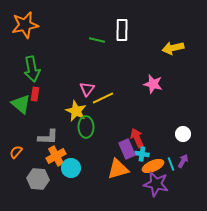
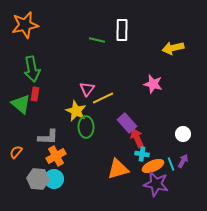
purple rectangle: moved 26 px up; rotated 18 degrees counterclockwise
cyan circle: moved 17 px left, 11 px down
